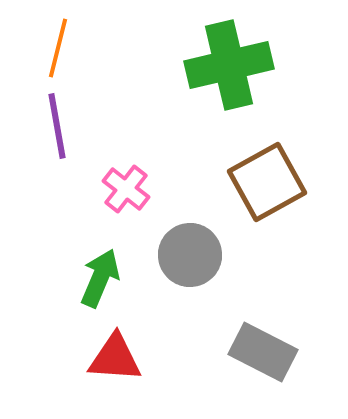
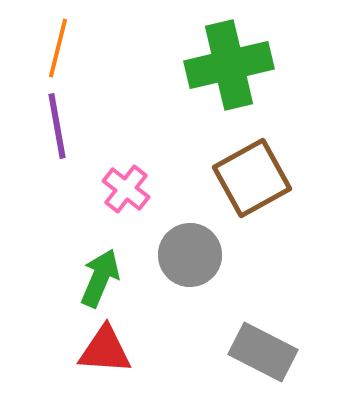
brown square: moved 15 px left, 4 px up
red triangle: moved 10 px left, 8 px up
